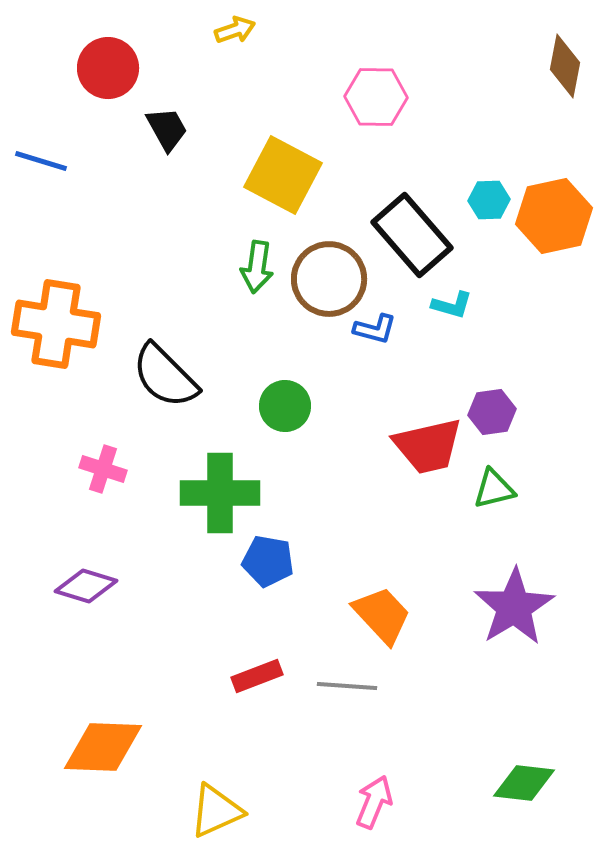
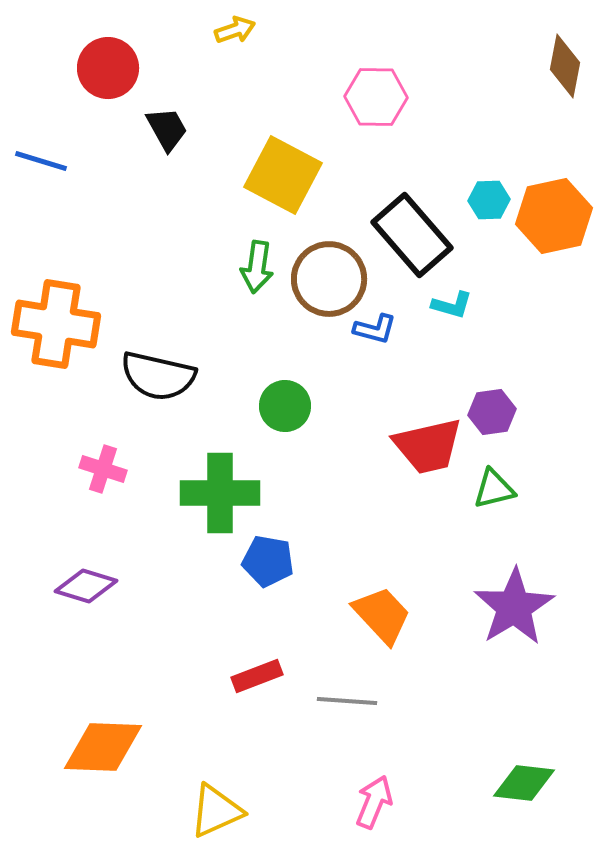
black semicircle: moved 7 px left; rotated 32 degrees counterclockwise
gray line: moved 15 px down
